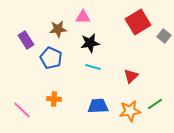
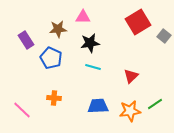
orange cross: moved 1 px up
